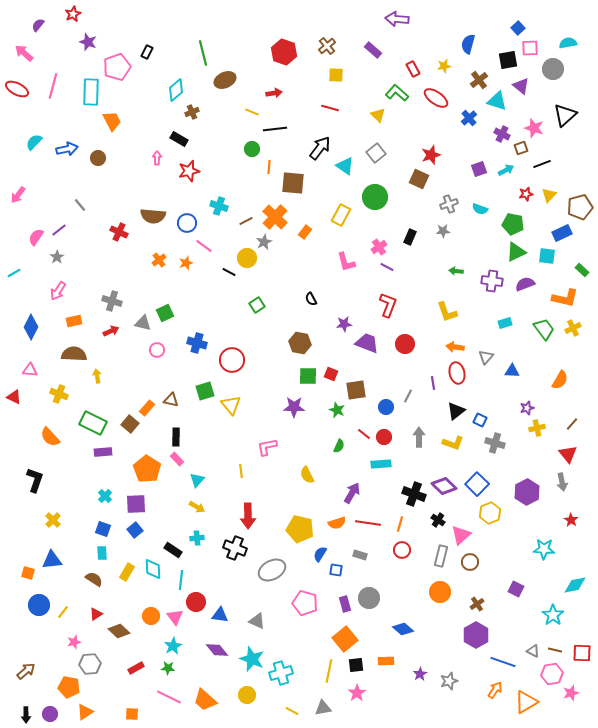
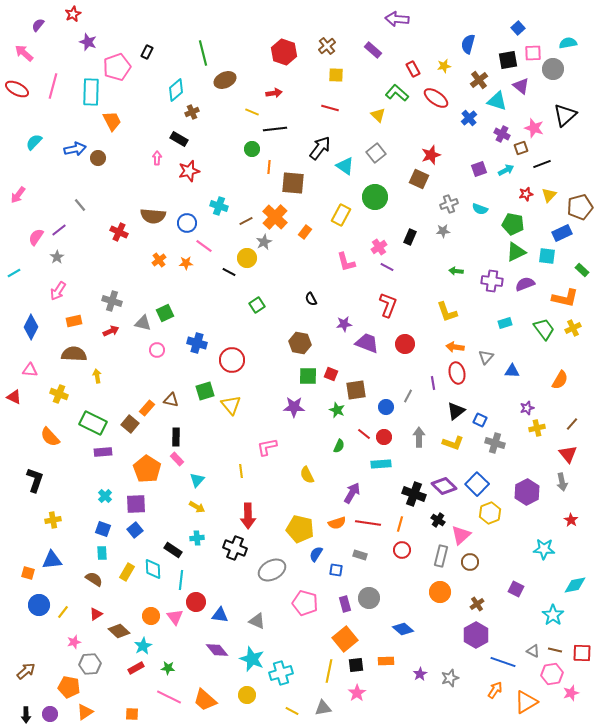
pink square at (530, 48): moved 3 px right, 5 px down
blue arrow at (67, 149): moved 8 px right
orange star at (186, 263): rotated 16 degrees clockwise
yellow cross at (53, 520): rotated 35 degrees clockwise
blue semicircle at (320, 554): moved 4 px left
cyan star at (173, 646): moved 30 px left
gray star at (449, 681): moved 1 px right, 3 px up
